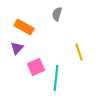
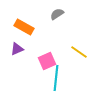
gray semicircle: rotated 40 degrees clockwise
purple triangle: moved 1 px down; rotated 24 degrees clockwise
yellow line: rotated 36 degrees counterclockwise
pink square: moved 11 px right, 6 px up
